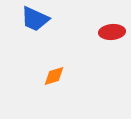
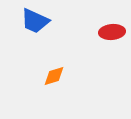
blue trapezoid: moved 2 px down
